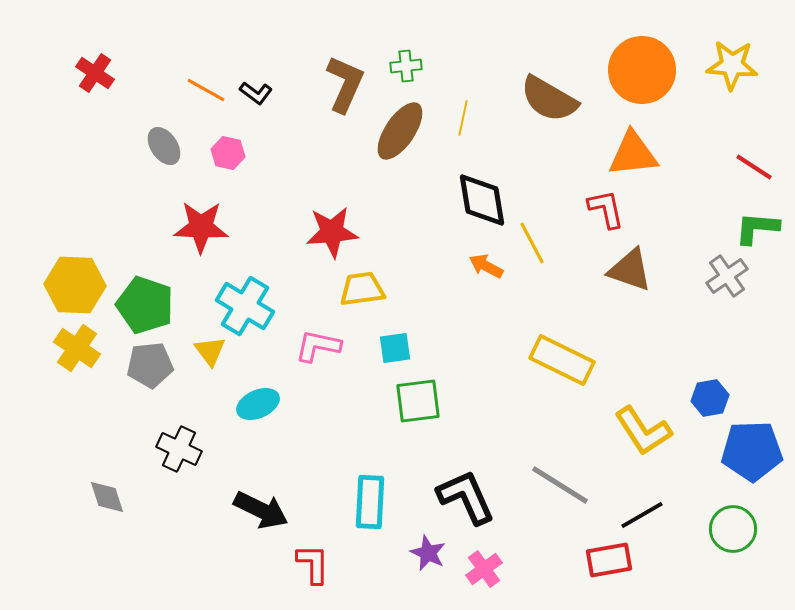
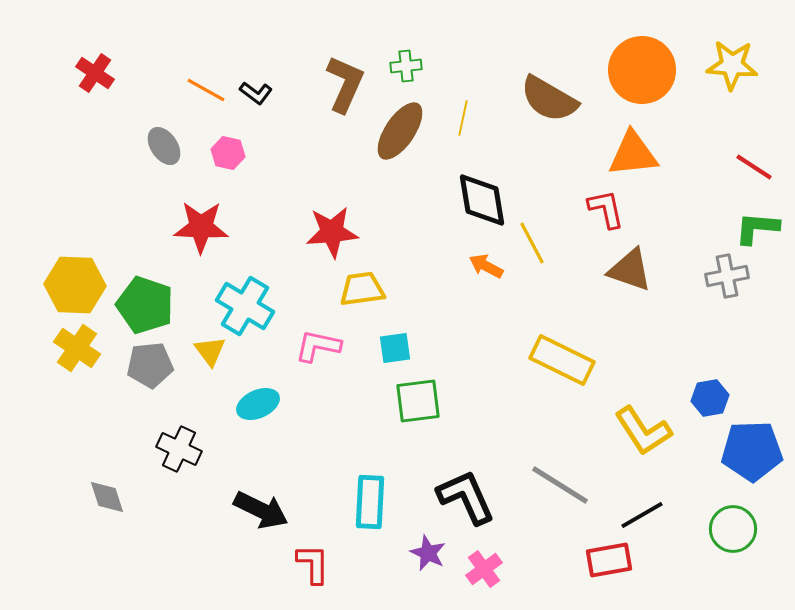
gray cross at (727, 276): rotated 24 degrees clockwise
